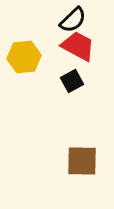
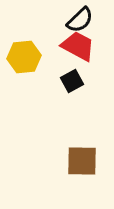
black semicircle: moved 7 px right
